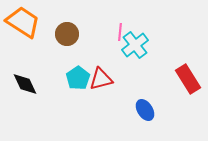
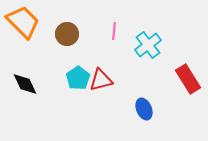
orange trapezoid: rotated 12 degrees clockwise
pink line: moved 6 px left, 1 px up
cyan cross: moved 13 px right
red triangle: moved 1 px down
blue ellipse: moved 1 px left, 1 px up; rotated 10 degrees clockwise
